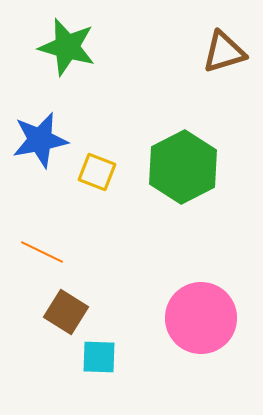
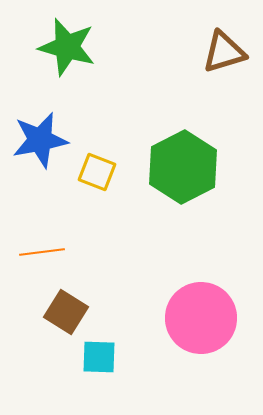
orange line: rotated 33 degrees counterclockwise
